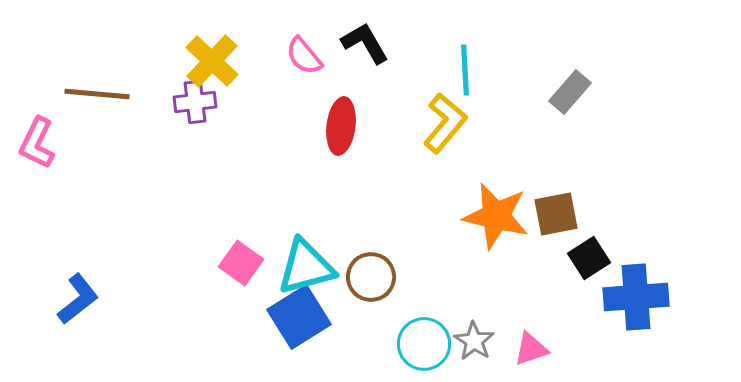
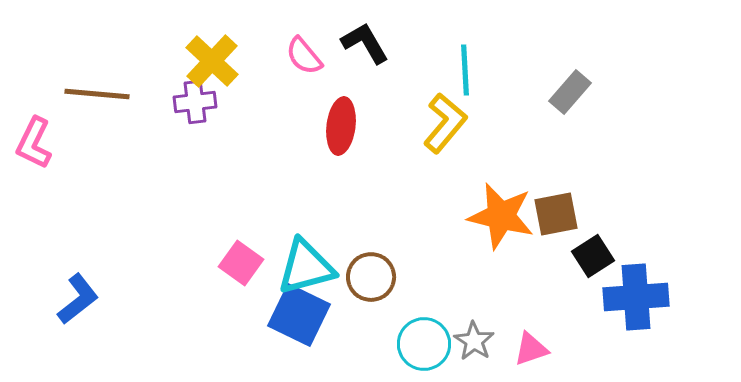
pink L-shape: moved 3 px left
orange star: moved 5 px right
black square: moved 4 px right, 2 px up
blue square: moved 2 px up; rotated 32 degrees counterclockwise
